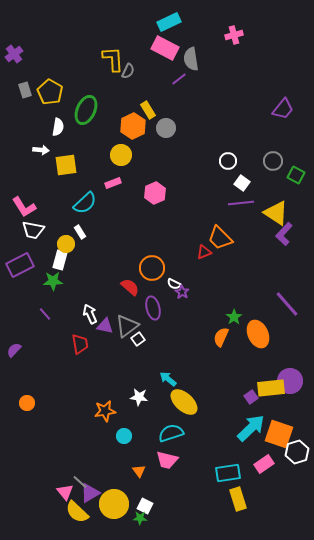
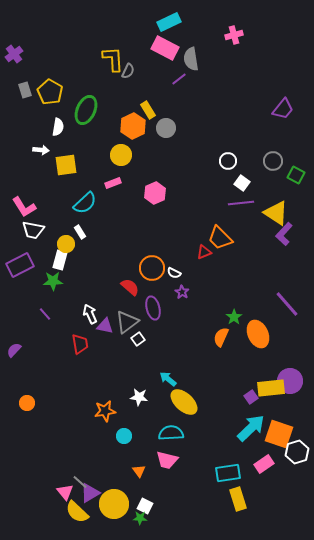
white semicircle at (174, 284): moved 11 px up
gray triangle at (127, 326): moved 4 px up
cyan semicircle at (171, 433): rotated 15 degrees clockwise
